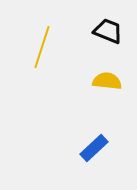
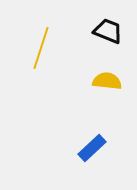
yellow line: moved 1 px left, 1 px down
blue rectangle: moved 2 px left
